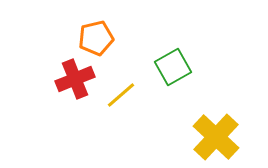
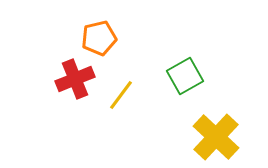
orange pentagon: moved 3 px right
green square: moved 12 px right, 9 px down
yellow line: rotated 12 degrees counterclockwise
